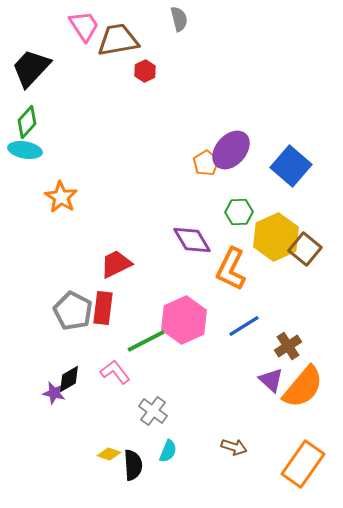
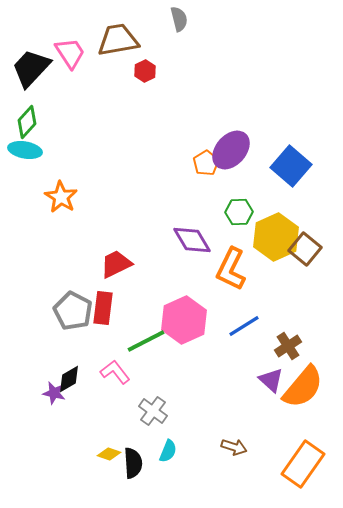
pink trapezoid: moved 14 px left, 27 px down
black semicircle: moved 2 px up
